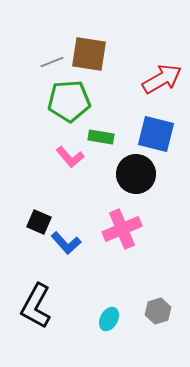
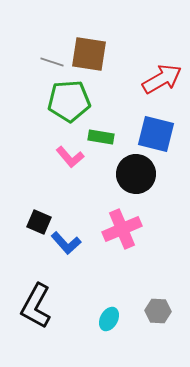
gray line: rotated 40 degrees clockwise
gray hexagon: rotated 20 degrees clockwise
